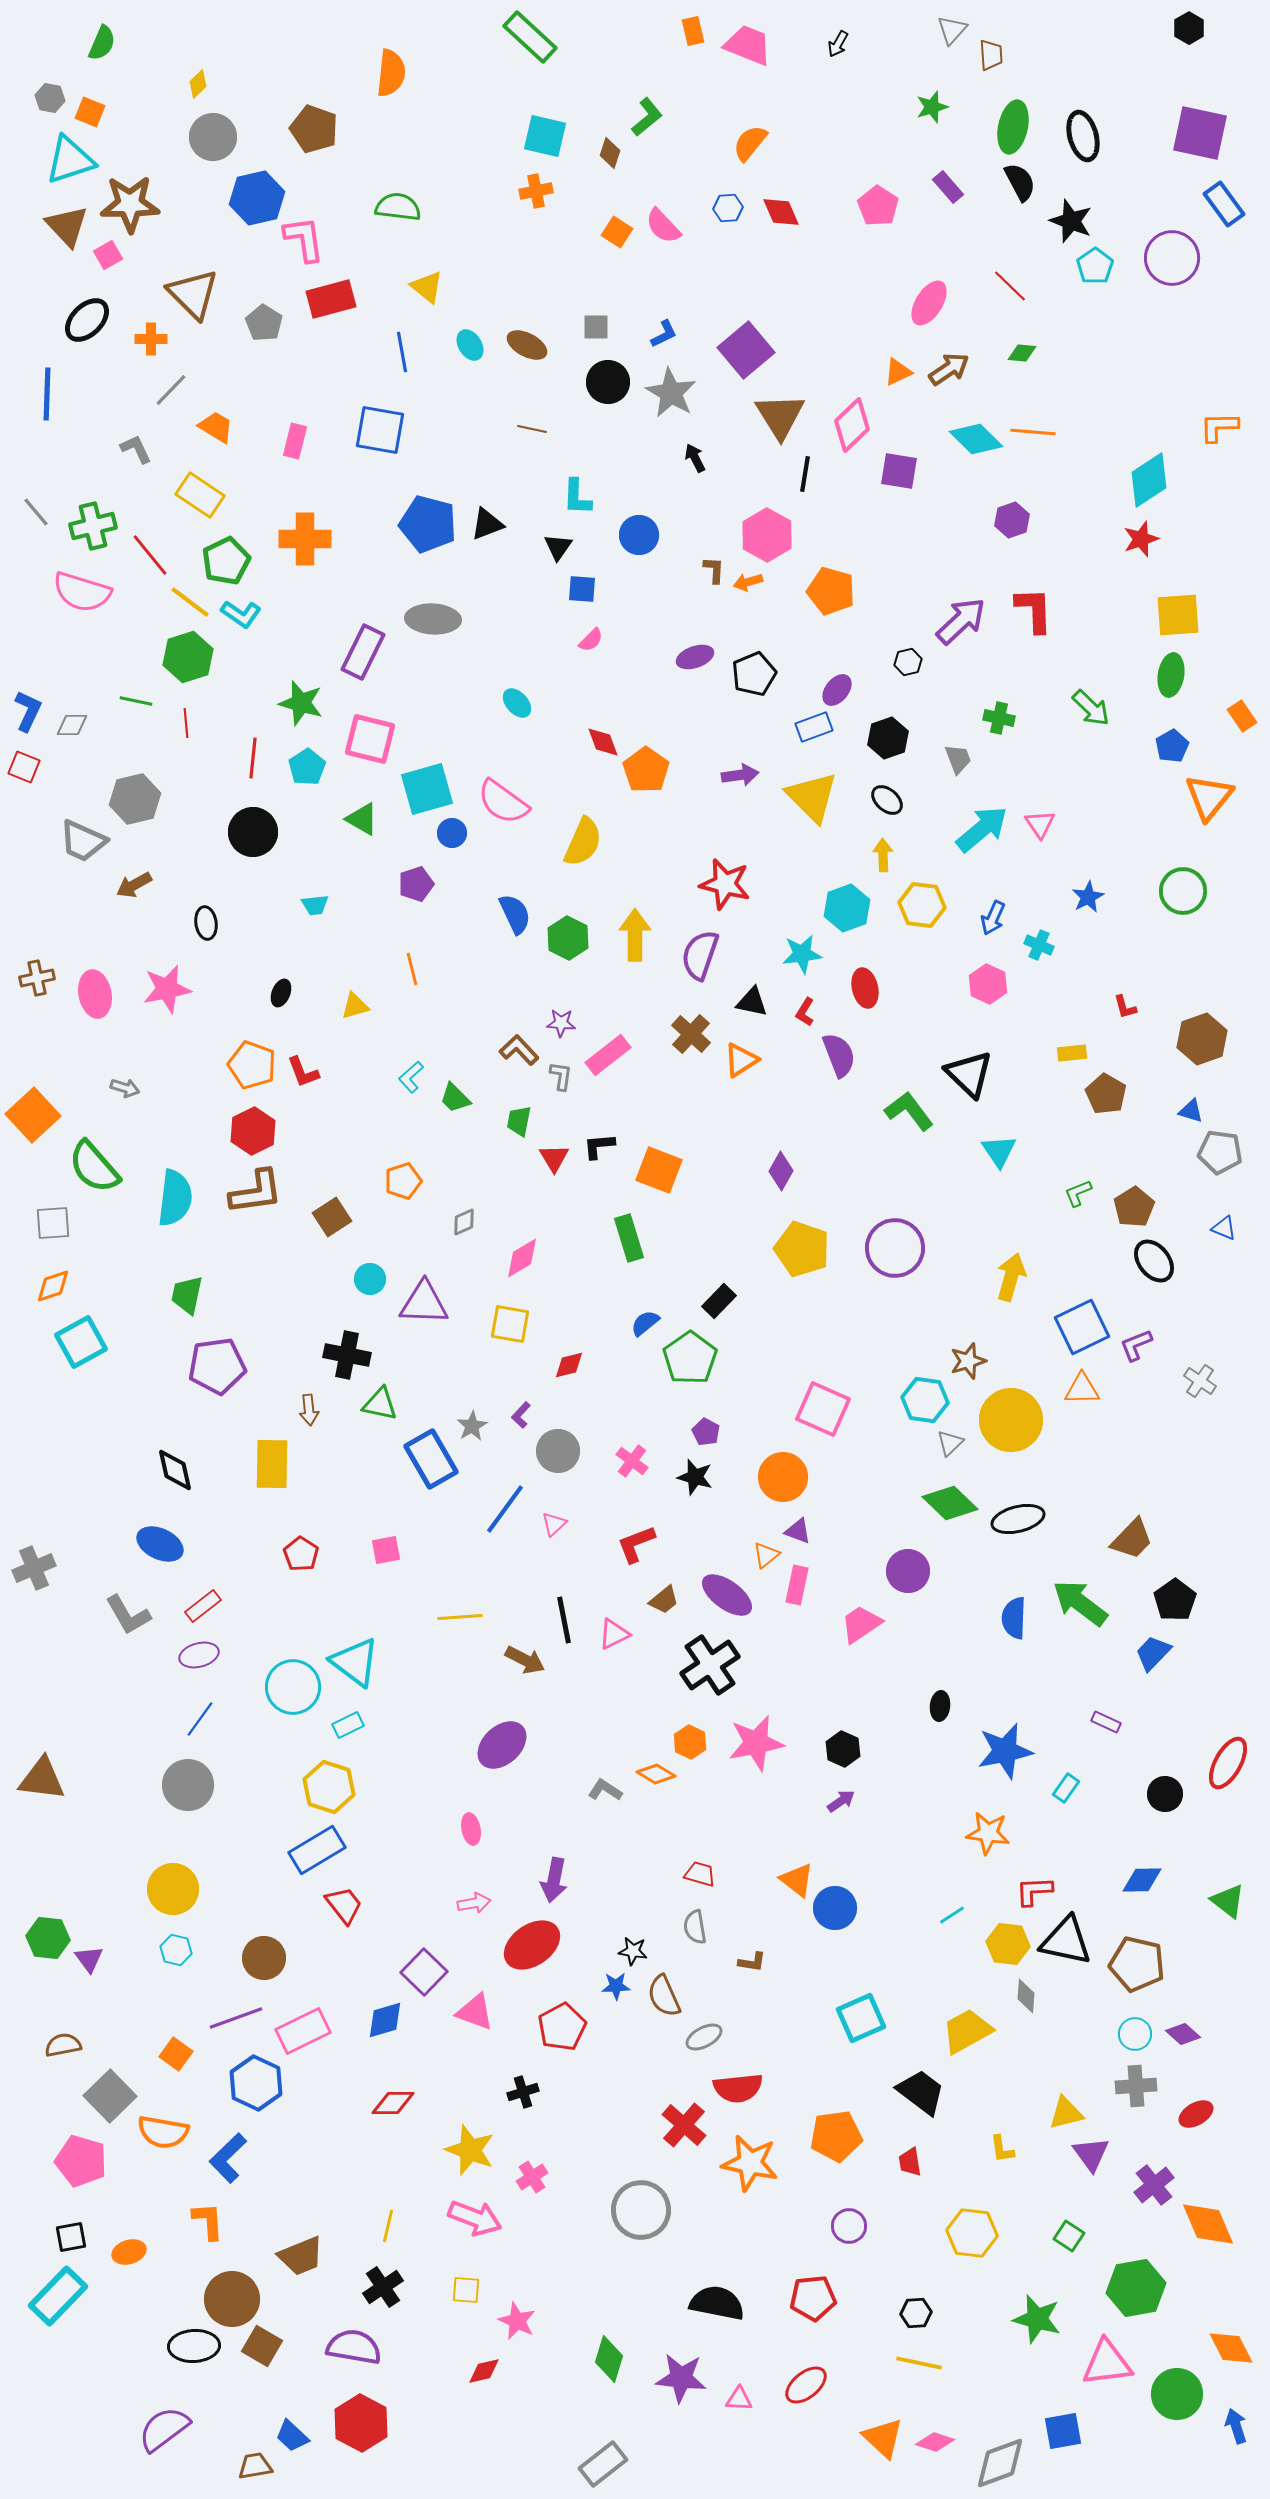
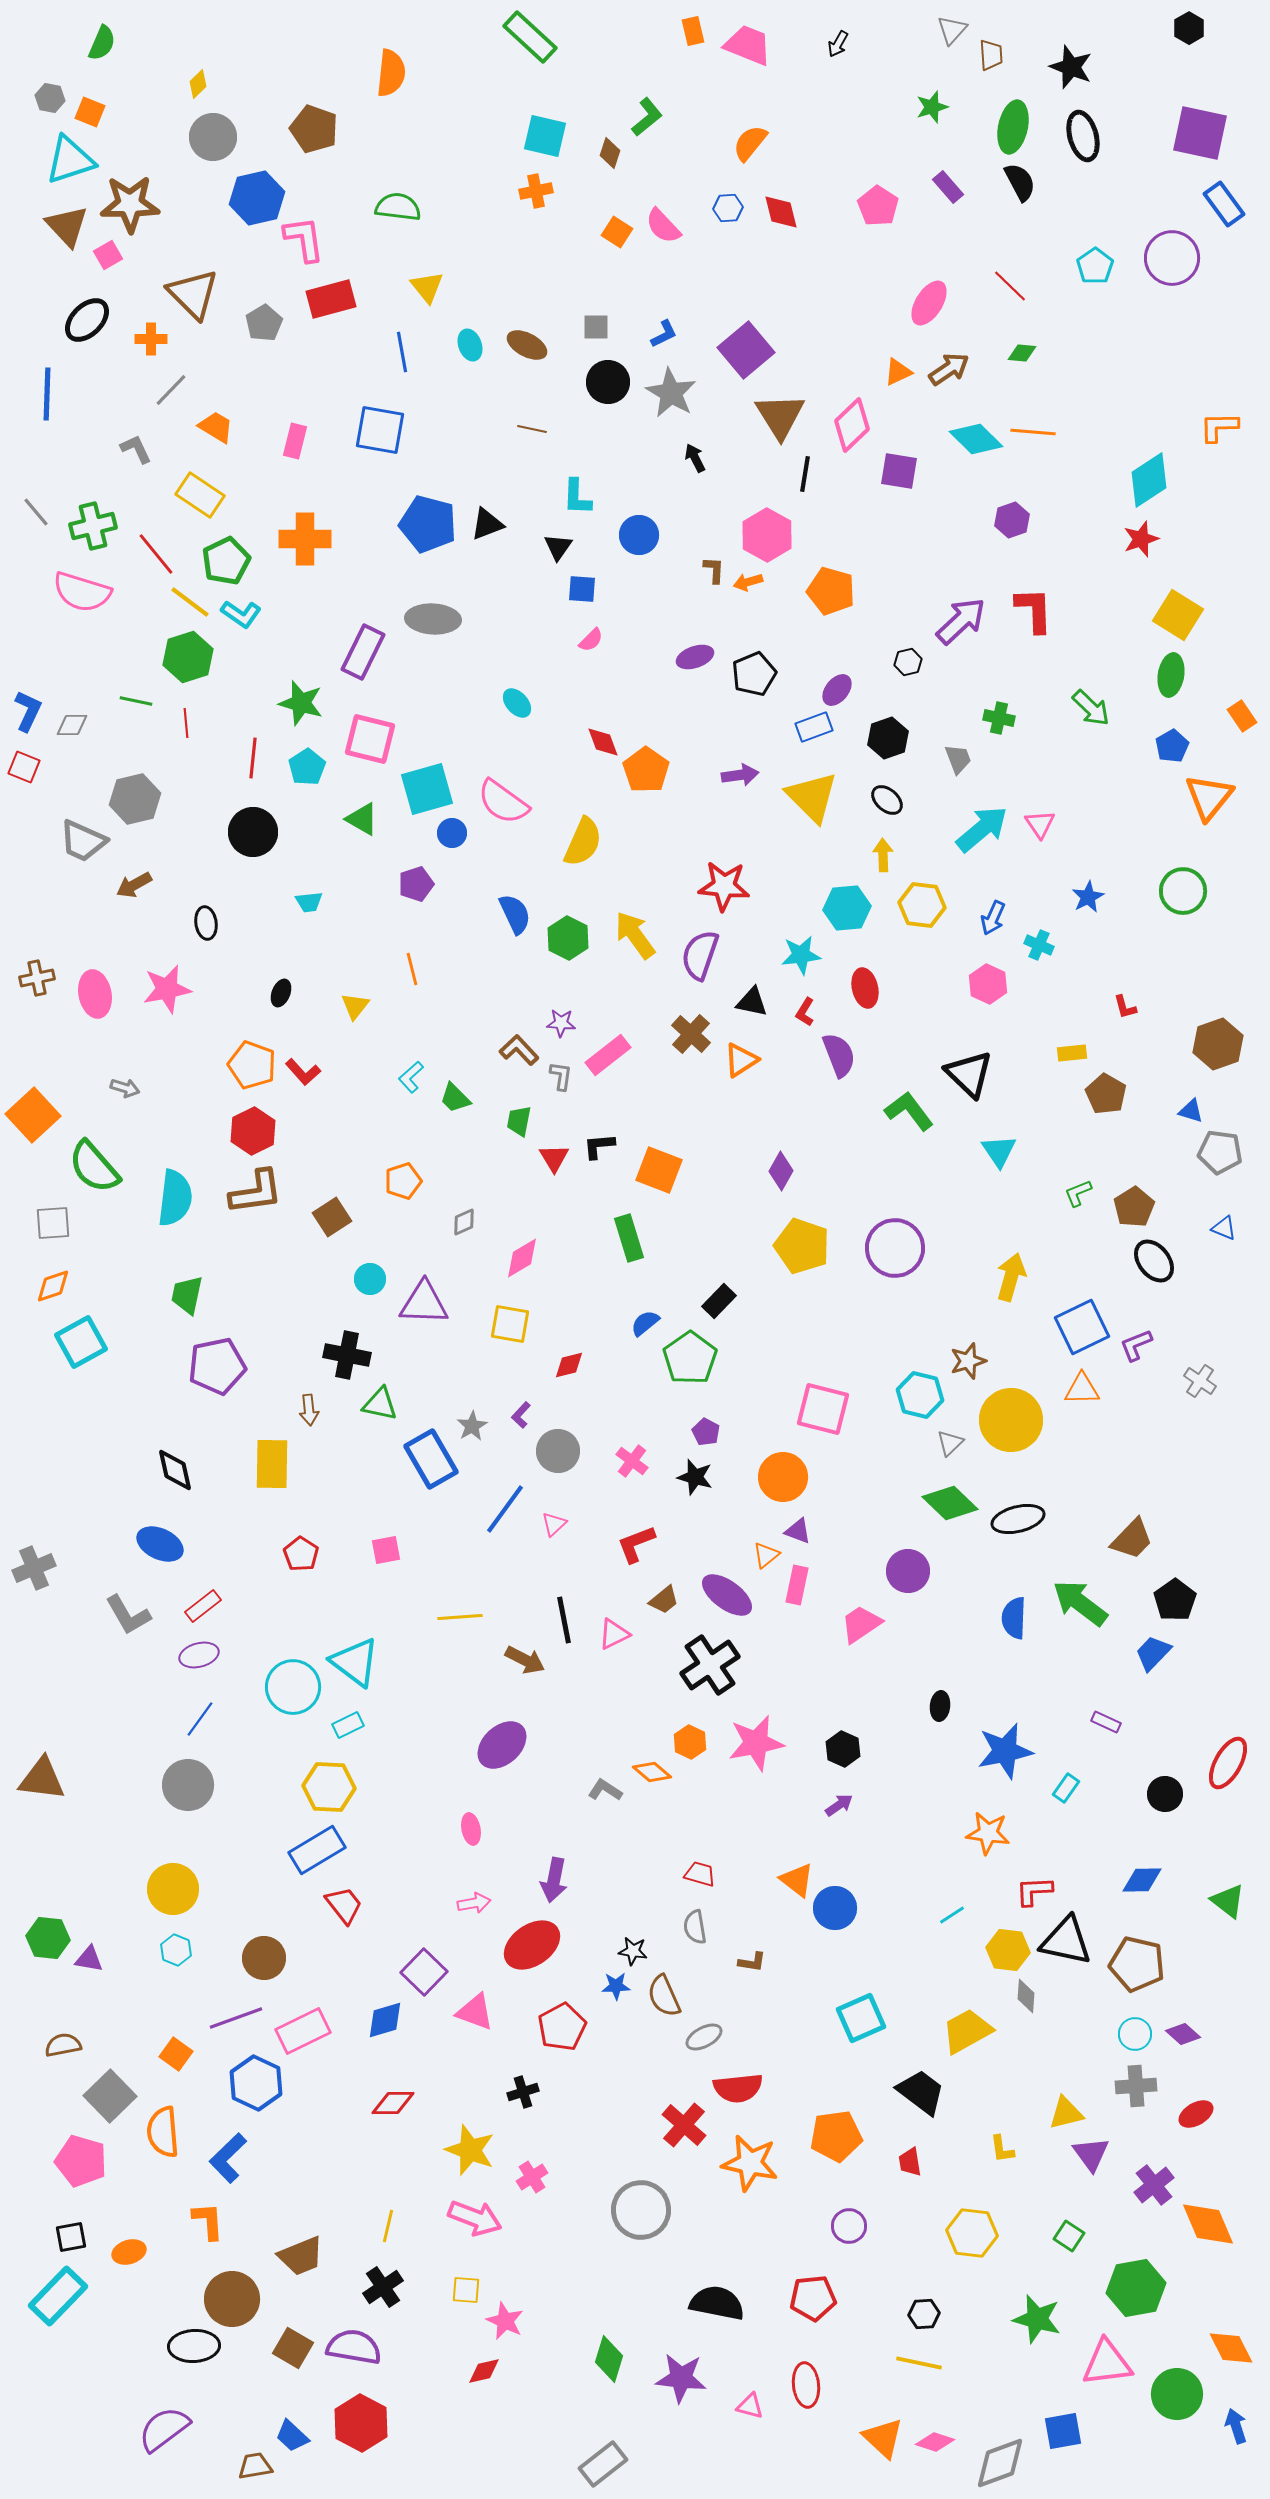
red diamond at (781, 212): rotated 9 degrees clockwise
black star at (1071, 221): moved 154 px up
yellow triangle at (427, 287): rotated 12 degrees clockwise
gray pentagon at (264, 323): rotated 9 degrees clockwise
cyan ellipse at (470, 345): rotated 12 degrees clockwise
red line at (150, 555): moved 6 px right, 1 px up
yellow square at (1178, 615): rotated 36 degrees clockwise
red star at (725, 884): moved 1 px left, 2 px down; rotated 9 degrees counterclockwise
cyan trapezoid at (315, 905): moved 6 px left, 3 px up
cyan hexagon at (847, 908): rotated 15 degrees clockwise
yellow arrow at (635, 935): rotated 36 degrees counterclockwise
cyan star at (802, 954): moved 1 px left, 1 px down
yellow triangle at (355, 1006): rotated 36 degrees counterclockwise
brown hexagon at (1202, 1039): moved 16 px right, 5 px down
red L-shape at (303, 1072): rotated 21 degrees counterclockwise
yellow pentagon at (802, 1249): moved 3 px up
purple pentagon at (217, 1366): rotated 4 degrees counterclockwise
cyan hexagon at (925, 1400): moved 5 px left, 5 px up; rotated 6 degrees clockwise
pink square at (823, 1409): rotated 10 degrees counterclockwise
orange diamond at (656, 1774): moved 4 px left, 2 px up; rotated 9 degrees clockwise
yellow hexagon at (329, 1787): rotated 15 degrees counterclockwise
purple arrow at (841, 1801): moved 2 px left, 4 px down
yellow hexagon at (1008, 1944): moved 6 px down
cyan hexagon at (176, 1950): rotated 8 degrees clockwise
purple triangle at (89, 1959): rotated 44 degrees counterclockwise
orange semicircle at (163, 2132): rotated 75 degrees clockwise
black hexagon at (916, 2313): moved 8 px right, 1 px down
pink star at (517, 2321): moved 12 px left
brown square at (262, 2346): moved 31 px right, 2 px down
red ellipse at (806, 2385): rotated 57 degrees counterclockwise
pink triangle at (739, 2399): moved 11 px right, 7 px down; rotated 12 degrees clockwise
